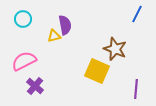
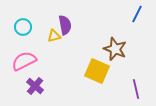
cyan circle: moved 8 px down
purple line: rotated 18 degrees counterclockwise
